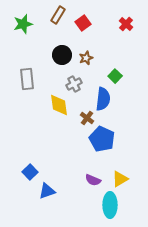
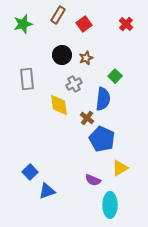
red square: moved 1 px right, 1 px down
yellow triangle: moved 11 px up
